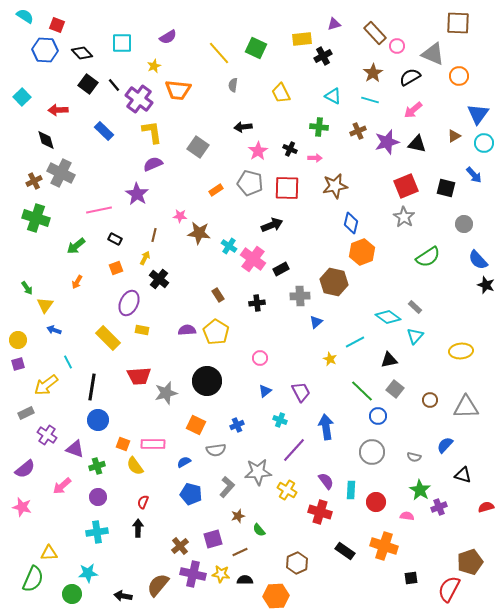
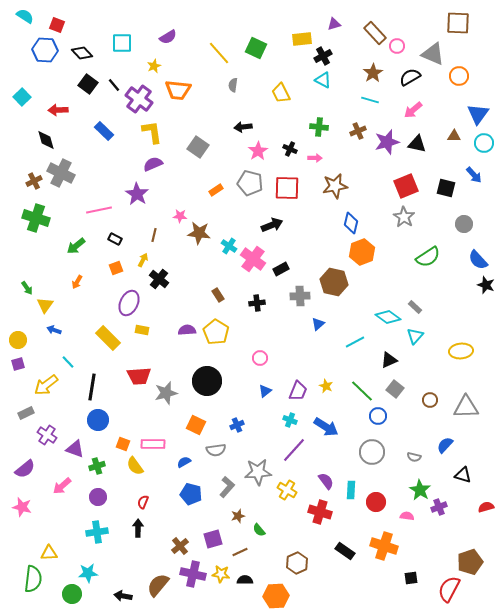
cyan triangle at (333, 96): moved 10 px left, 16 px up
brown triangle at (454, 136): rotated 32 degrees clockwise
yellow arrow at (145, 258): moved 2 px left, 2 px down
blue triangle at (316, 322): moved 2 px right, 2 px down
yellow star at (330, 359): moved 4 px left, 27 px down
black triangle at (389, 360): rotated 12 degrees counterclockwise
cyan line at (68, 362): rotated 16 degrees counterclockwise
purple trapezoid at (301, 392): moved 3 px left, 1 px up; rotated 50 degrees clockwise
cyan cross at (280, 420): moved 10 px right
blue arrow at (326, 427): rotated 130 degrees clockwise
green semicircle at (33, 579): rotated 16 degrees counterclockwise
